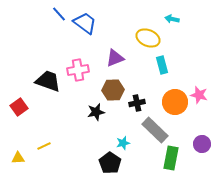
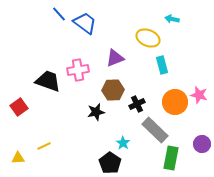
black cross: moved 1 px down; rotated 14 degrees counterclockwise
cyan star: rotated 24 degrees counterclockwise
